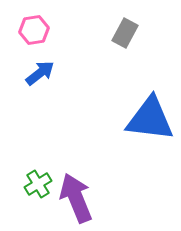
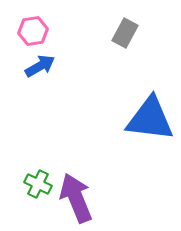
pink hexagon: moved 1 px left, 1 px down
blue arrow: moved 7 px up; rotated 8 degrees clockwise
green cross: rotated 32 degrees counterclockwise
